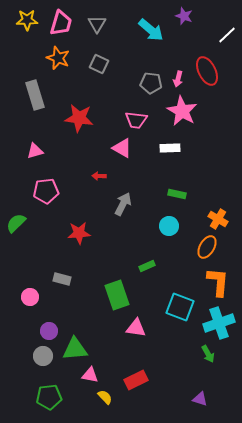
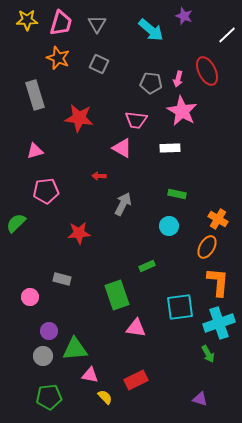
cyan square at (180, 307): rotated 28 degrees counterclockwise
